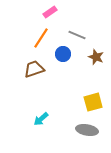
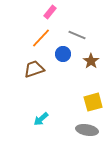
pink rectangle: rotated 16 degrees counterclockwise
orange line: rotated 10 degrees clockwise
brown star: moved 5 px left, 4 px down; rotated 14 degrees clockwise
